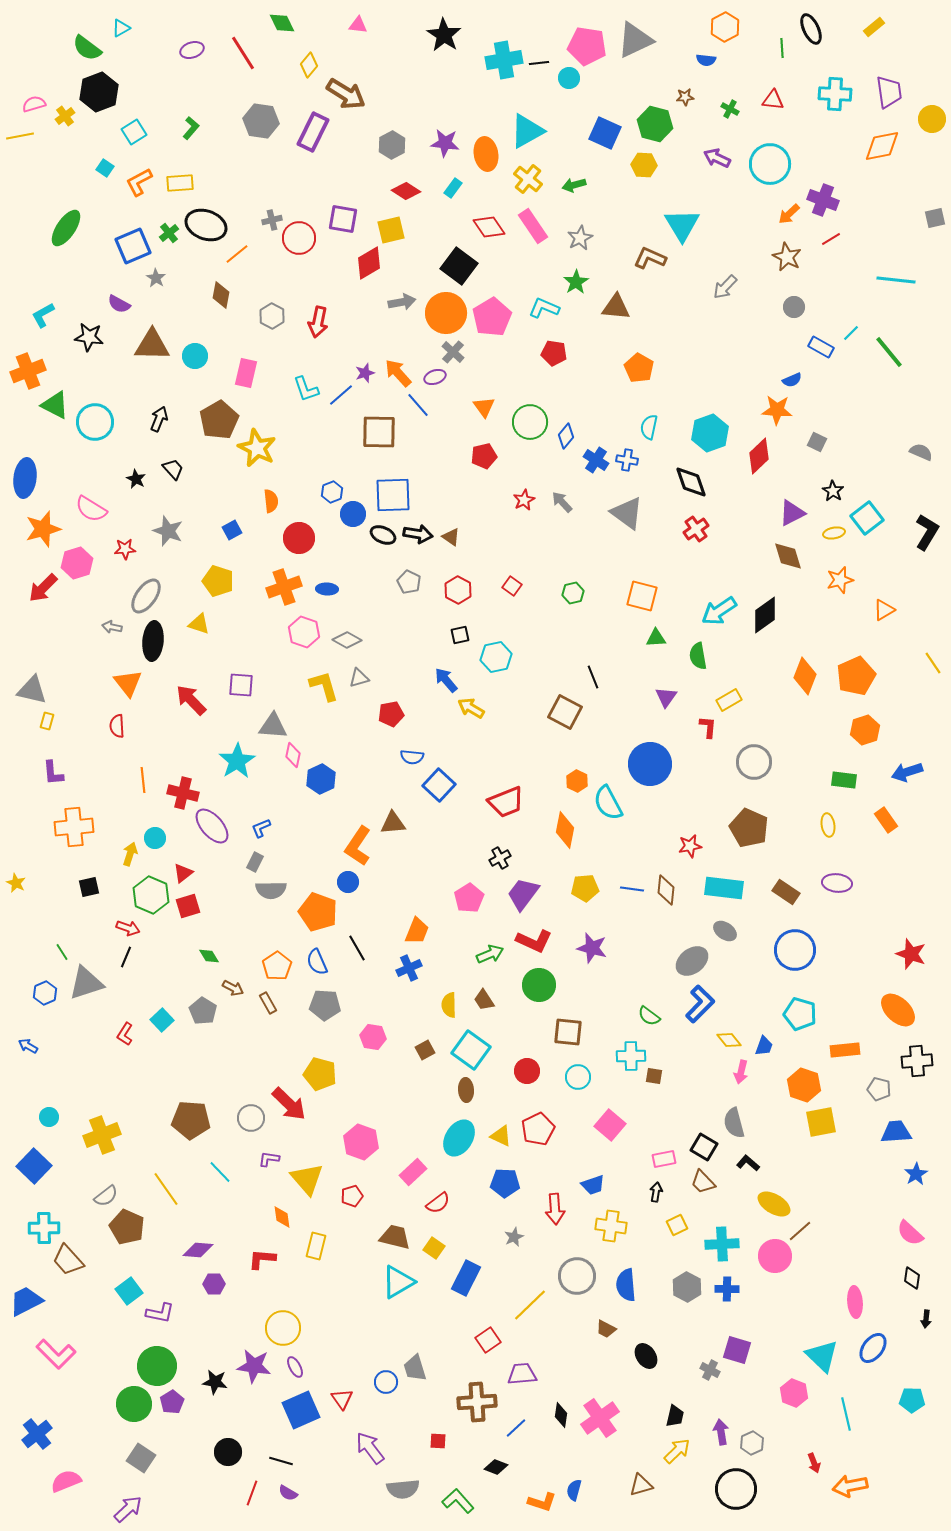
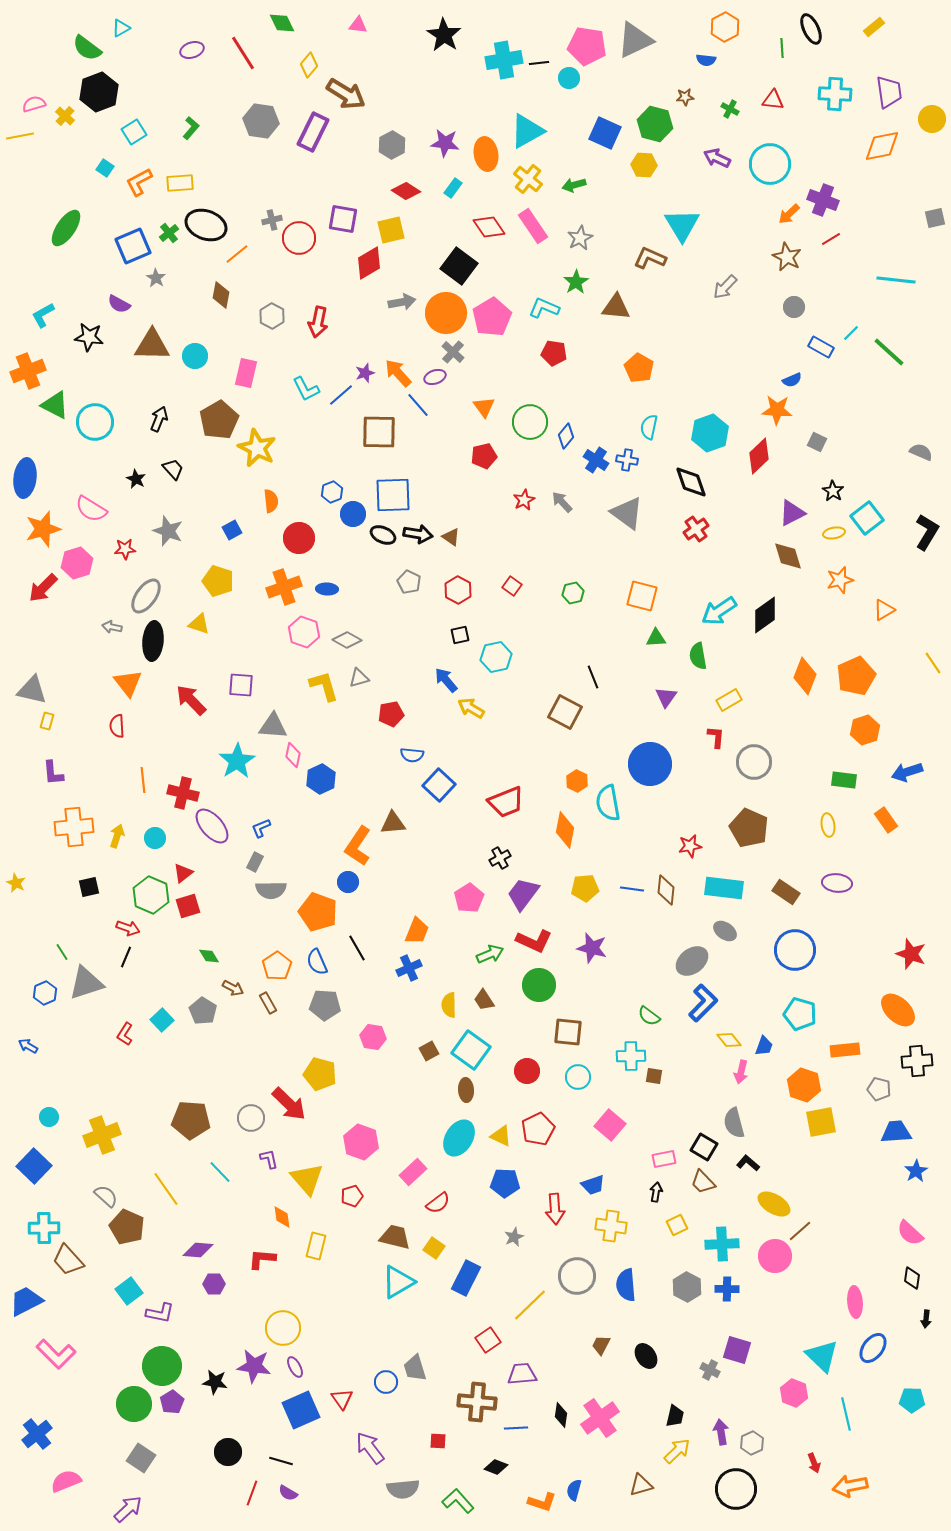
yellow cross at (65, 116): rotated 12 degrees counterclockwise
green line at (889, 352): rotated 9 degrees counterclockwise
cyan L-shape at (306, 389): rotated 8 degrees counterclockwise
red L-shape at (708, 727): moved 8 px right, 10 px down
blue semicircle at (412, 757): moved 2 px up
cyan semicircle at (608, 803): rotated 18 degrees clockwise
yellow arrow at (130, 854): moved 13 px left, 18 px up
blue L-shape at (700, 1004): moved 3 px right, 1 px up
brown square at (425, 1050): moved 4 px right, 1 px down
purple L-shape at (269, 1159): rotated 70 degrees clockwise
blue star at (916, 1174): moved 3 px up
gray semicircle at (106, 1196): rotated 100 degrees counterclockwise
brown trapezoid at (606, 1329): moved 5 px left, 16 px down; rotated 90 degrees clockwise
green circle at (157, 1366): moved 5 px right
brown cross at (477, 1402): rotated 9 degrees clockwise
blue line at (516, 1428): rotated 40 degrees clockwise
